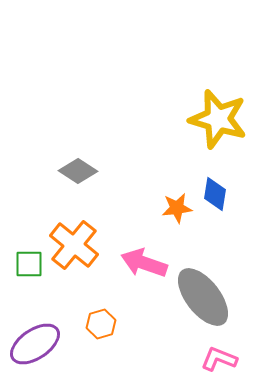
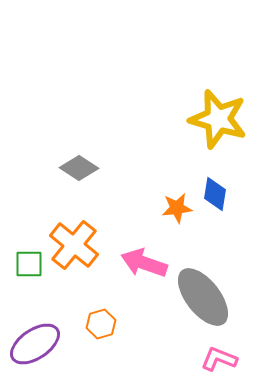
gray diamond: moved 1 px right, 3 px up
